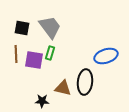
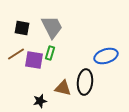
gray trapezoid: moved 2 px right; rotated 10 degrees clockwise
brown line: rotated 60 degrees clockwise
black star: moved 2 px left; rotated 16 degrees counterclockwise
